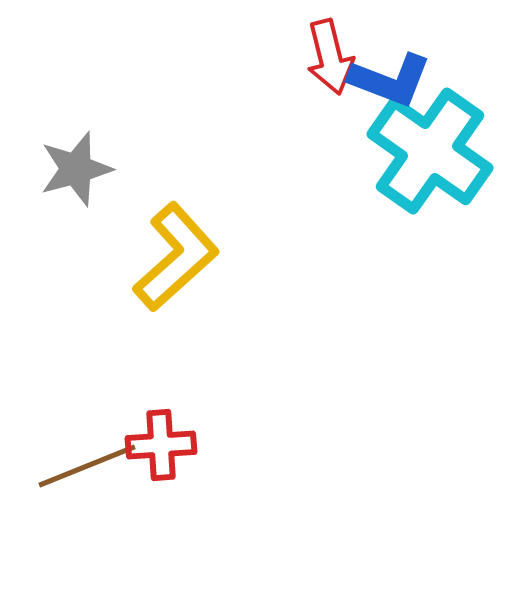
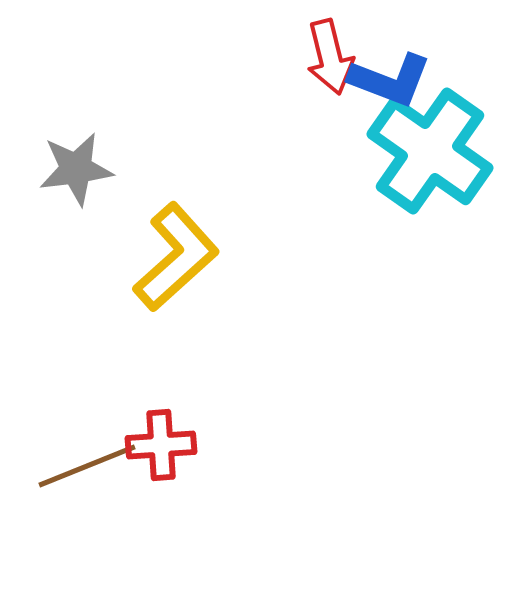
gray star: rotated 8 degrees clockwise
